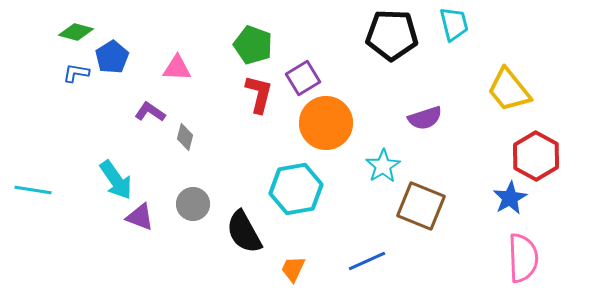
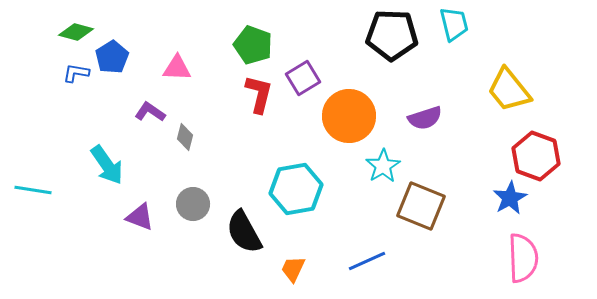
orange circle: moved 23 px right, 7 px up
red hexagon: rotated 9 degrees counterclockwise
cyan arrow: moved 9 px left, 15 px up
